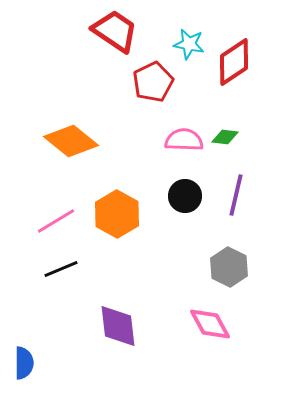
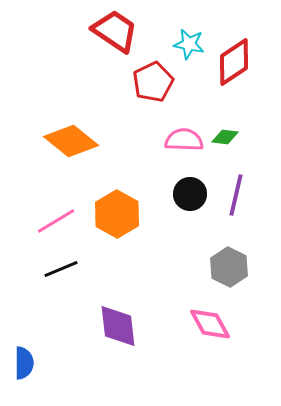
black circle: moved 5 px right, 2 px up
